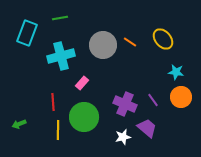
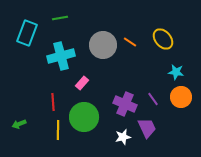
purple line: moved 1 px up
purple trapezoid: rotated 25 degrees clockwise
